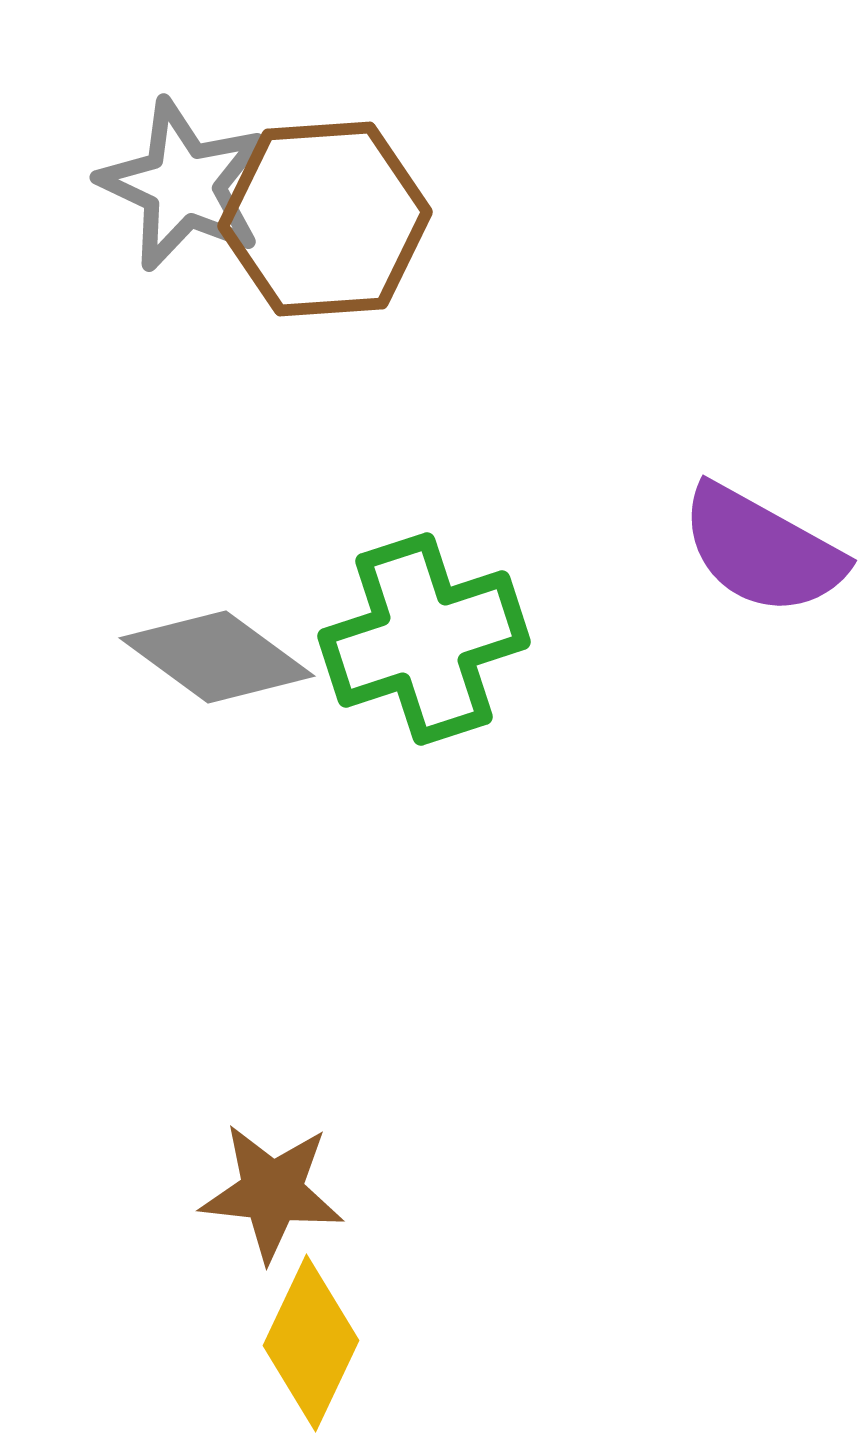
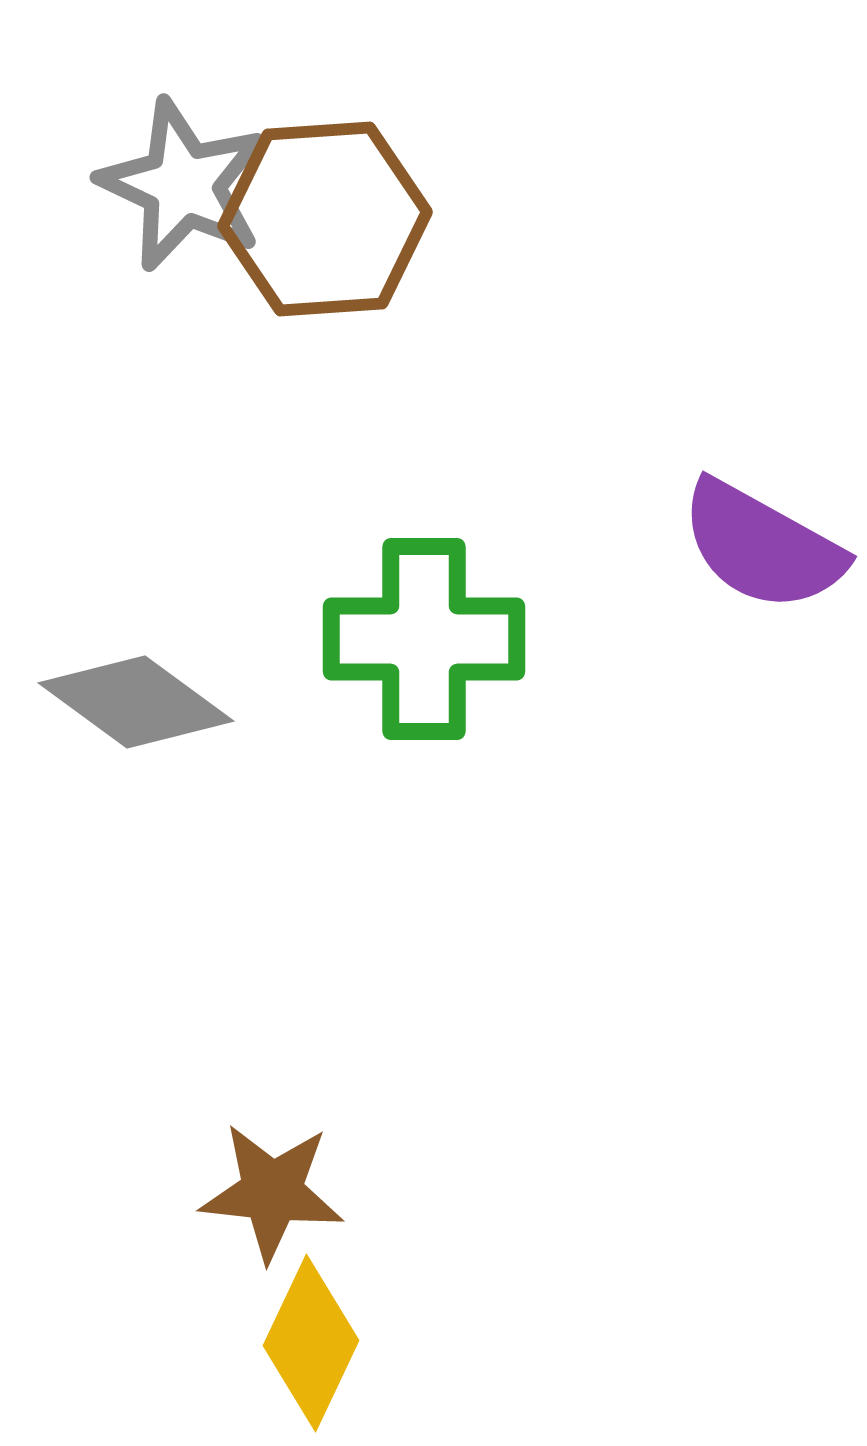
purple semicircle: moved 4 px up
green cross: rotated 18 degrees clockwise
gray diamond: moved 81 px left, 45 px down
